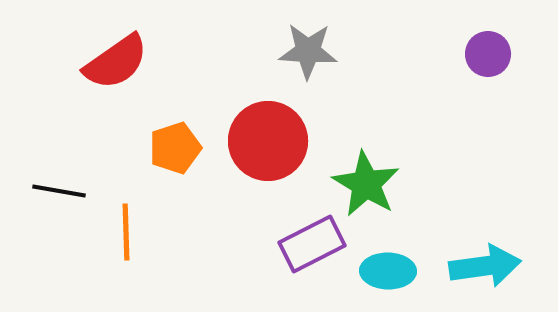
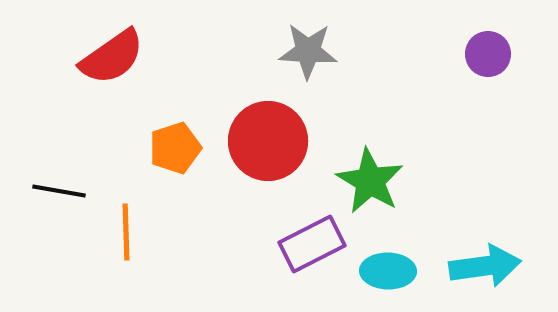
red semicircle: moved 4 px left, 5 px up
green star: moved 4 px right, 3 px up
